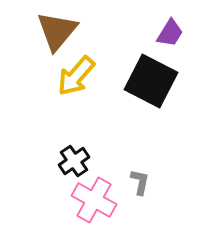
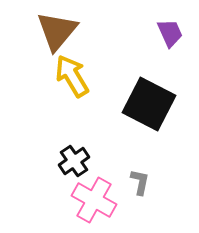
purple trapezoid: rotated 56 degrees counterclockwise
yellow arrow: moved 4 px left; rotated 108 degrees clockwise
black square: moved 2 px left, 23 px down
